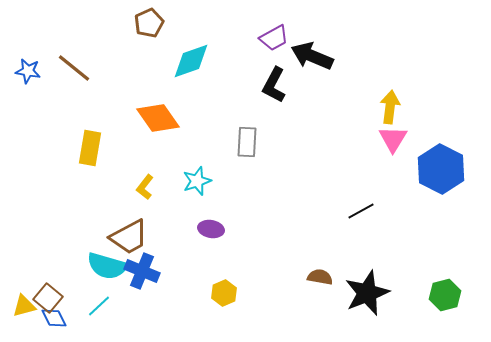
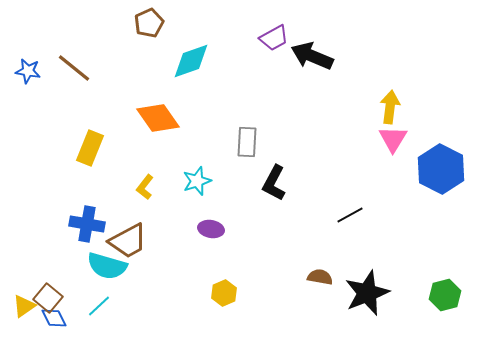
black L-shape: moved 98 px down
yellow rectangle: rotated 12 degrees clockwise
black line: moved 11 px left, 4 px down
brown trapezoid: moved 1 px left, 4 px down
blue cross: moved 55 px left, 47 px up; rotated 12 degrees counterclockwise
yellow triangle: rotated 20 degrees counterclockwise
